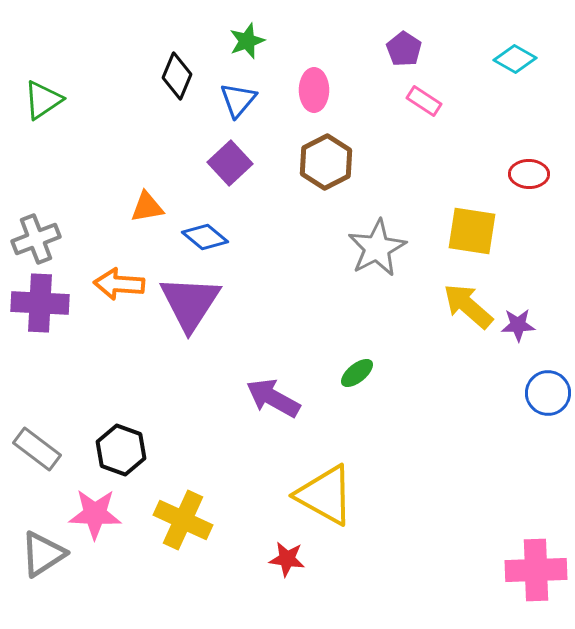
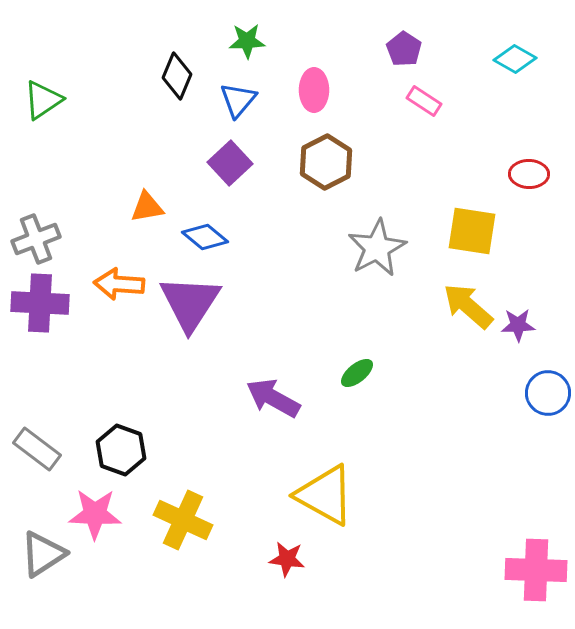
green star: rotated 18 degrees clockwise
pink cross: rotated 4 degrees clockwise
